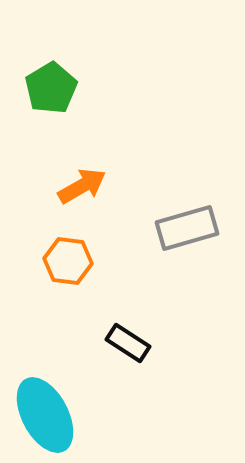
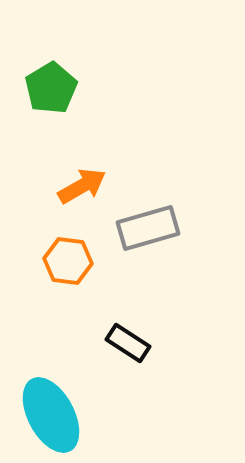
gray rectangle: moved 39 px left
cyan ellipse: moved 6 px right
